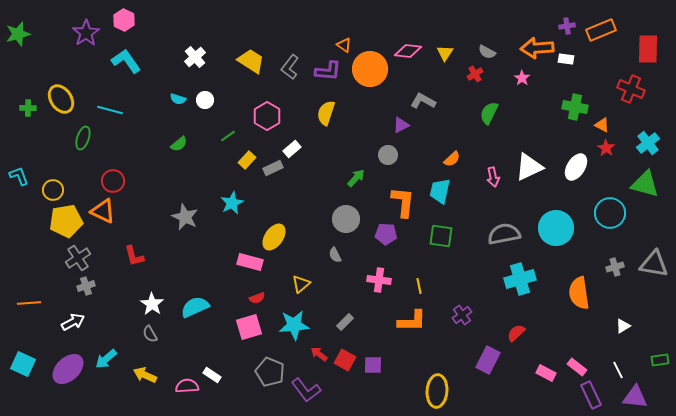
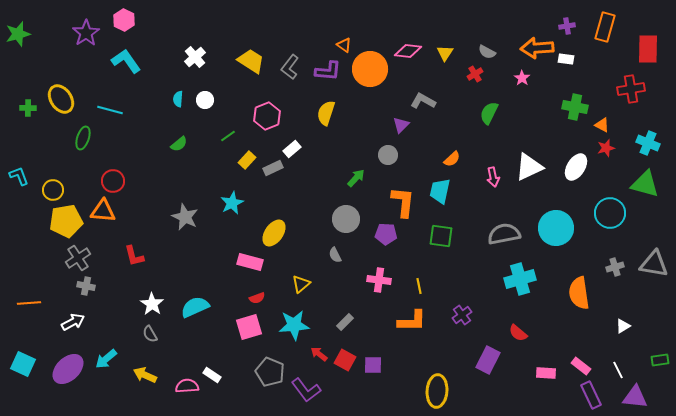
orange rectangle at (601, 30): moved 4 px right, 3 px up; rotated 52 degrees counterclockwise
red cross at (631, 89): rotated 32 degrees counterclockwise
cyan semicircle at (178, 99): rotated 77 degrees clockwise
pink hexagon at (267, 116): rotated 8 degrees clockwise
purple triangle at (401, 125): rotated 18 degrees counterclockwise
cyan cross at (648, 143): rotated 30 degrees counterclockwise
red star at (606, 148): rotated 24 degrees clockwise
orange triangle at (103, 211): rotated 20 degrees counterclockwise
yellow ellipse at (274, 237): moved 4 px up
gray cross at (86, 286): rotated 30 degrees clockwise
red semicircle at (516, 333): moved 2 px right; rotated 96 degrees counterclockwise
pink rectangle at (577, 367): moved 4 px right, 1 px up
pink rectangle at (546, 373): rotated 24 degrees counterclockwise
